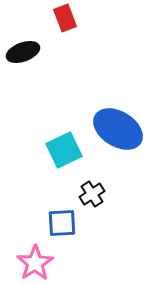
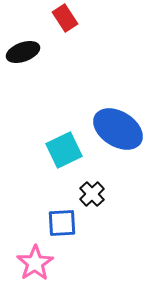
red rectangle: rotated 12 degrees counterclockwise
black cross: rotated 10 degrees counterclockwise
